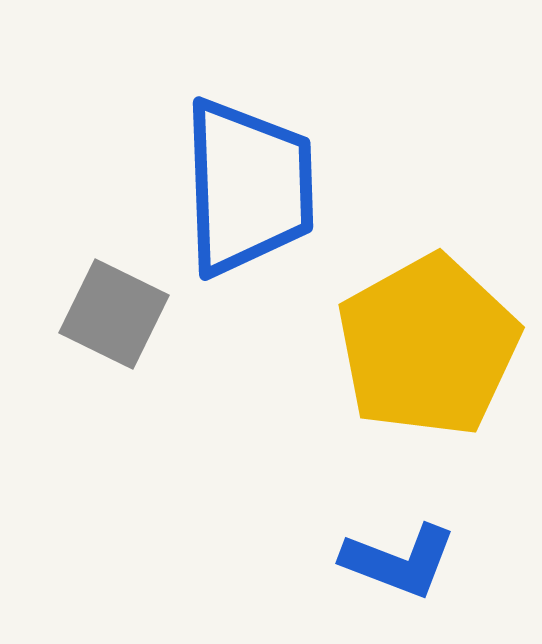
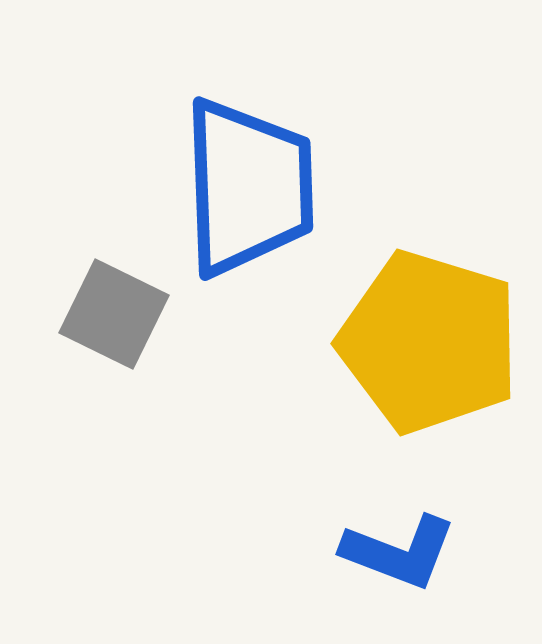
yellow pentagon: moved 1 px right, 4 px up; rotated 26 degrees counterclockwise
blue L-shape: moved 9 px up
